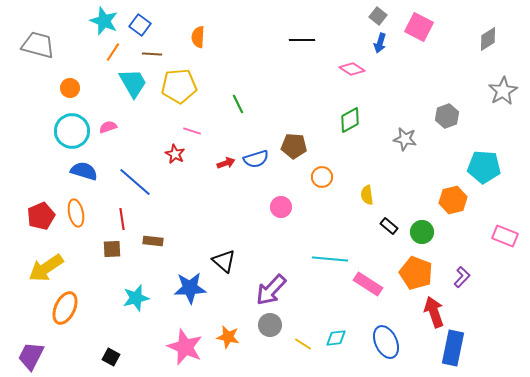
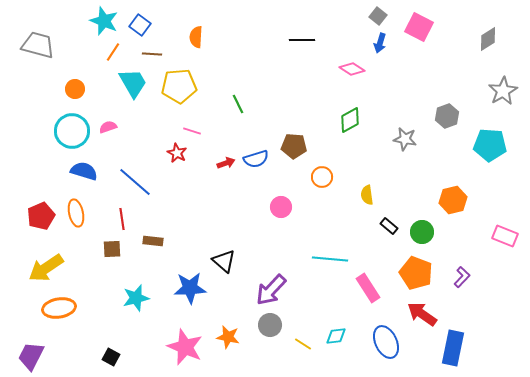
orange semicircle at (198, 37): moved 2 px left
orange circle at (70, 88): moved 5 px right, 1 px down
red star at (175, 154): moved 2 px right, 1 px up
cyan pentagon at (484, 167): moved 6 px right, 22 px up
pink rectangle at (368, 284): moved 4 px down; rotated 24 degrees clockwise
orange ellipse at (65, 308): moved 6 px left; rotated 56 degrees clockwise
red arrow at (434, 312): moved 12 px left, 2 px down; rotated 36 degrees counterclockwise
cyan diamond at (336, 338): moved 2 px up
